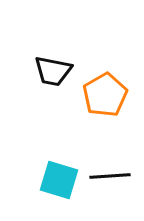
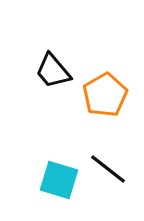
black trapezoid: rotated 39 degrees clockwise
black line: moved 2 px left, 7 px up; rotated 42 degrees clockwise
